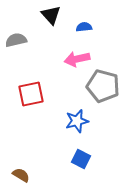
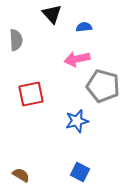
black triangle: moved 1 px right, 1 px up
gray semicircle: rotated 100 degrees clockwise
blue square: moved 1 px left, 13 px down
